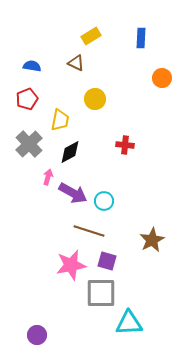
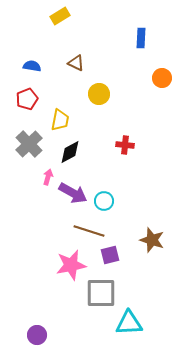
yellow rectangle: moved 31 px left, 20 px up
yellow circle: moved 4 px right, 5 px up
brown star: rotated 25 degrees counterclockwise
purple square: moved 3 px right, 6 px up; rotated 30 degrees counterclockwise
